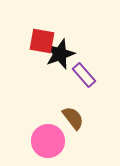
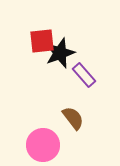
red square: rotated 16 degrees counterclockwise
black star: moved 1 px up
pink circle: moved 5 px left, 4 px down
